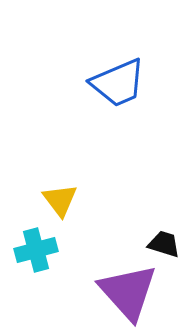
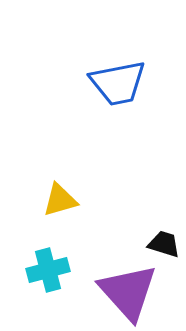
blue trapezoid: rotated 12 degrees clockwise
yellow triangle: rotated 51 degrees clockwise
cyan cross: moved 12 px right, 20 px down
